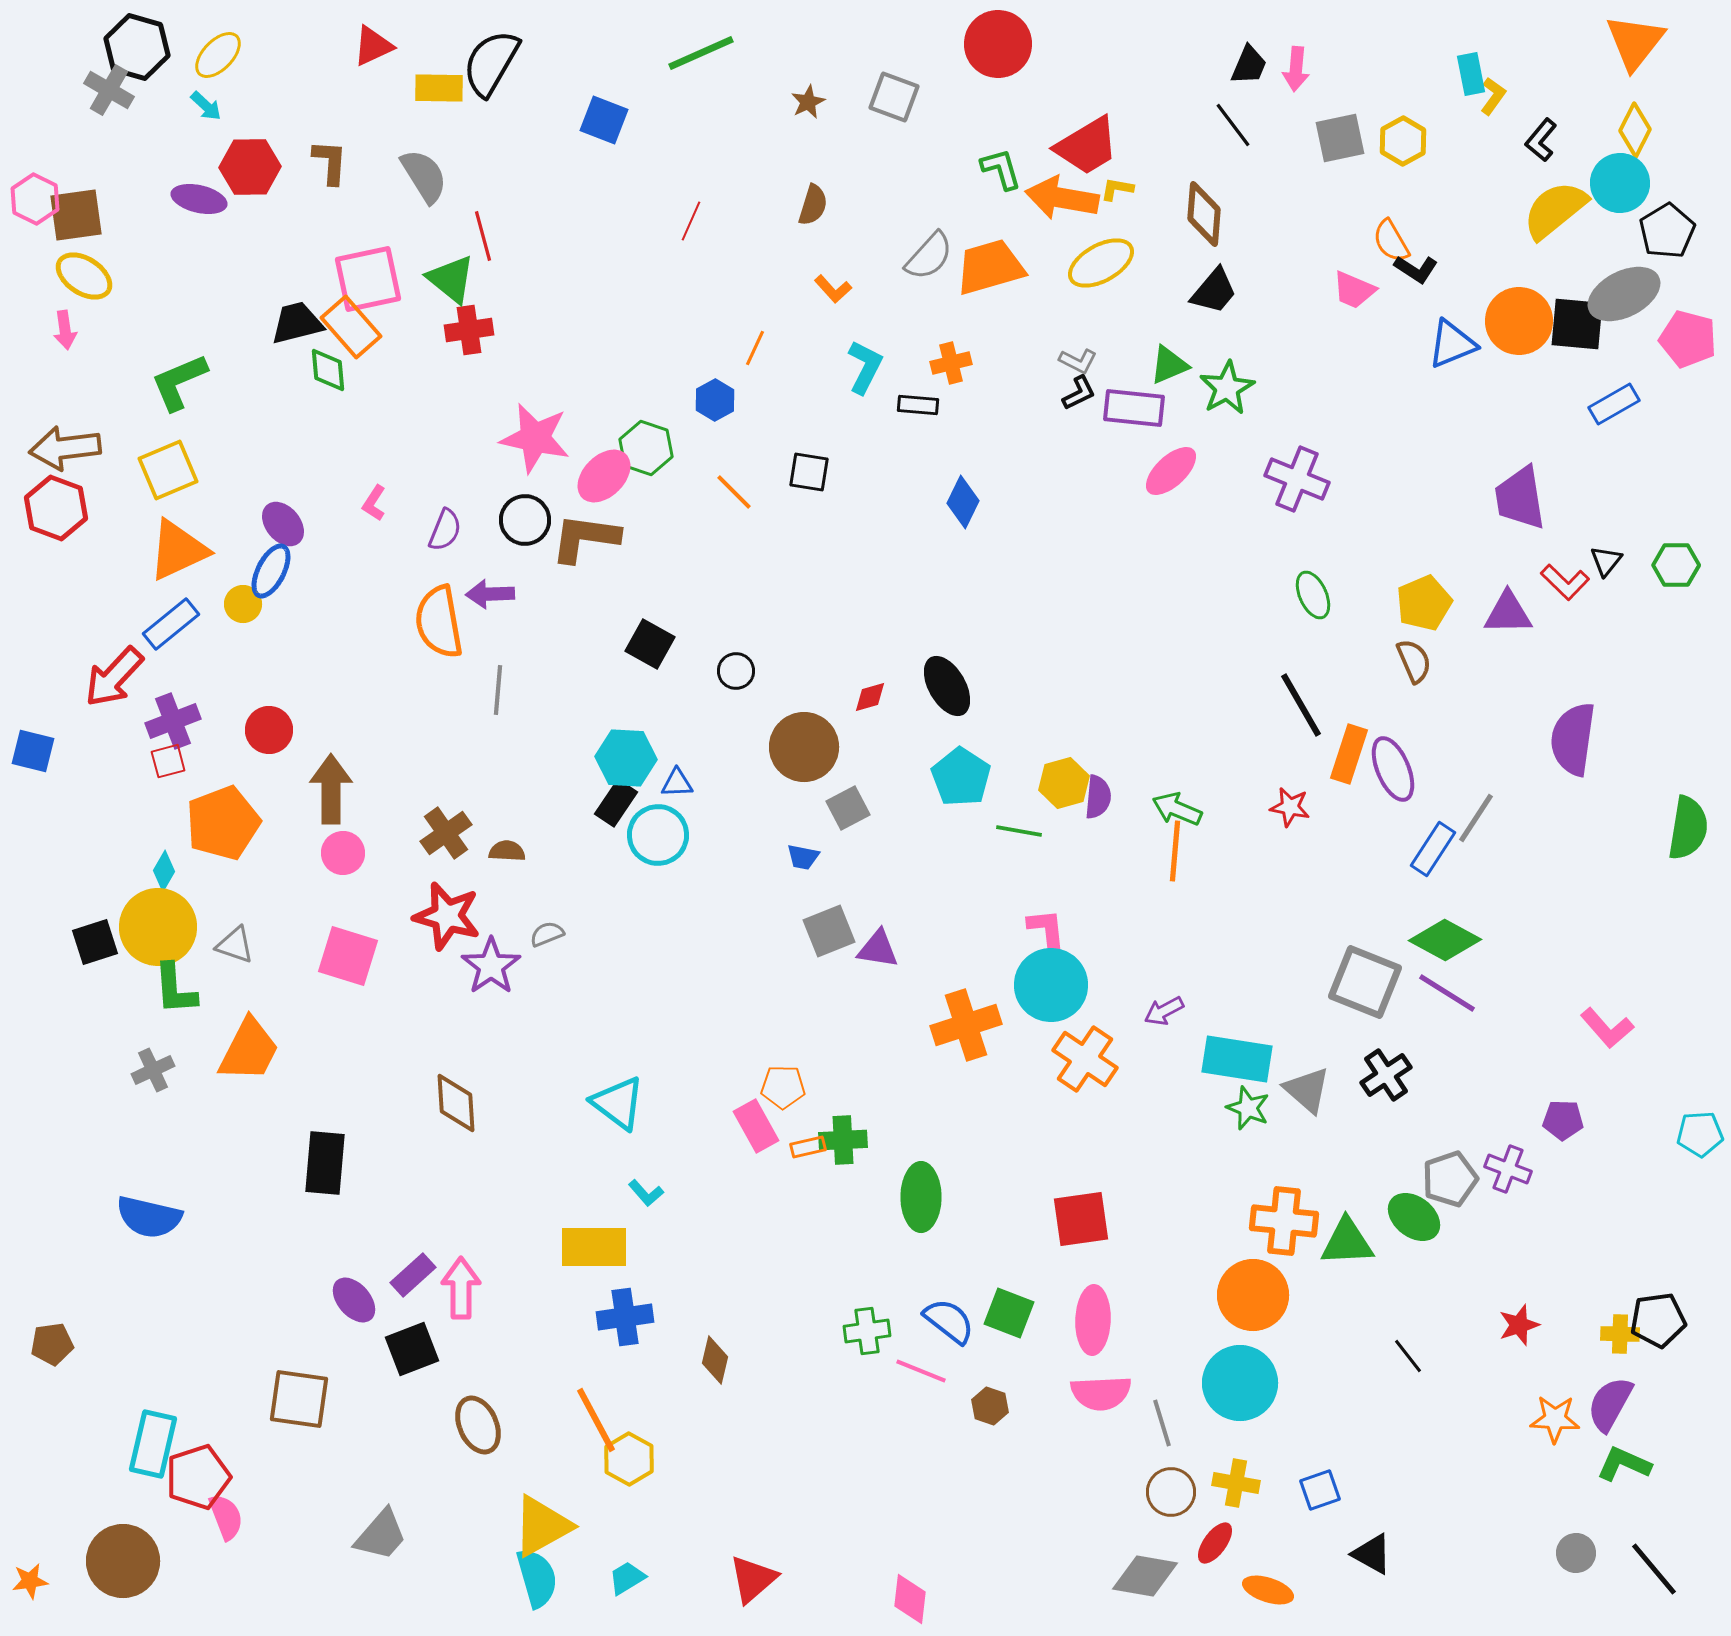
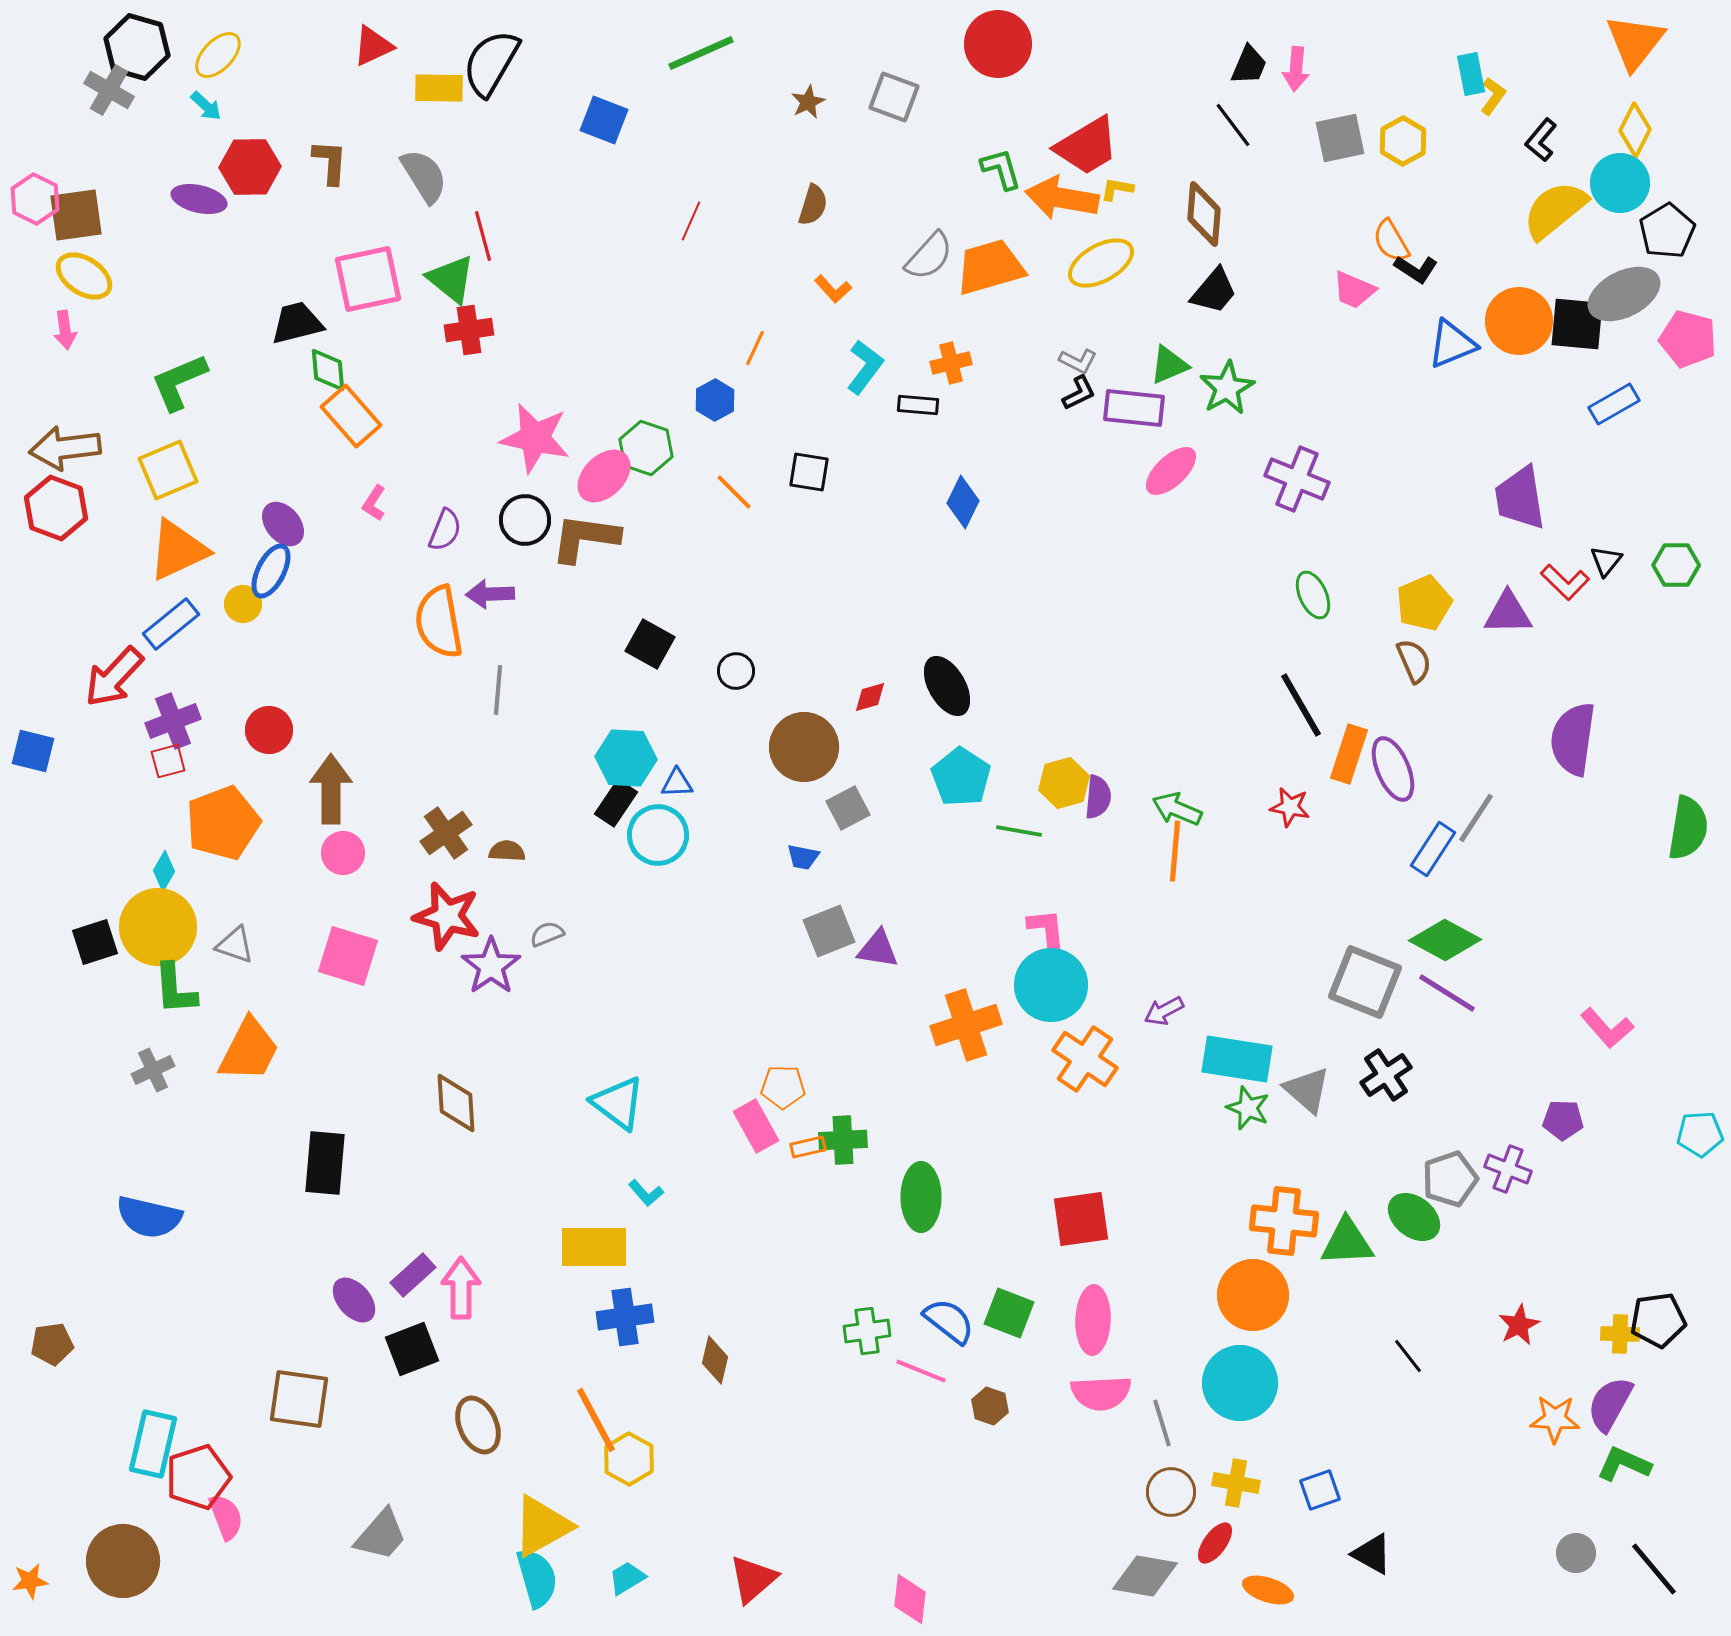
orange rectangle at (351, 327): moved 89 px down
cyan L-shape at (865, 367): rotated 10 degrees clockwise
red star at (1519, 1325): rotated 9 degrees counterclockwise
